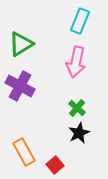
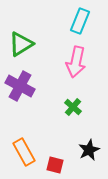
green cross: moved 4 px left, 1 px up
black star: moved 10 px right, 17 px down
red square: rotated 36 degrees counterclockwise
